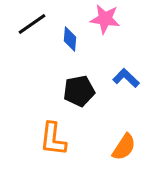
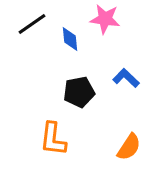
blue diamond: rotated 10 degrees counterclockwise
black pentagon: moved 1 px down
orange semicircle: moved 5 px right
